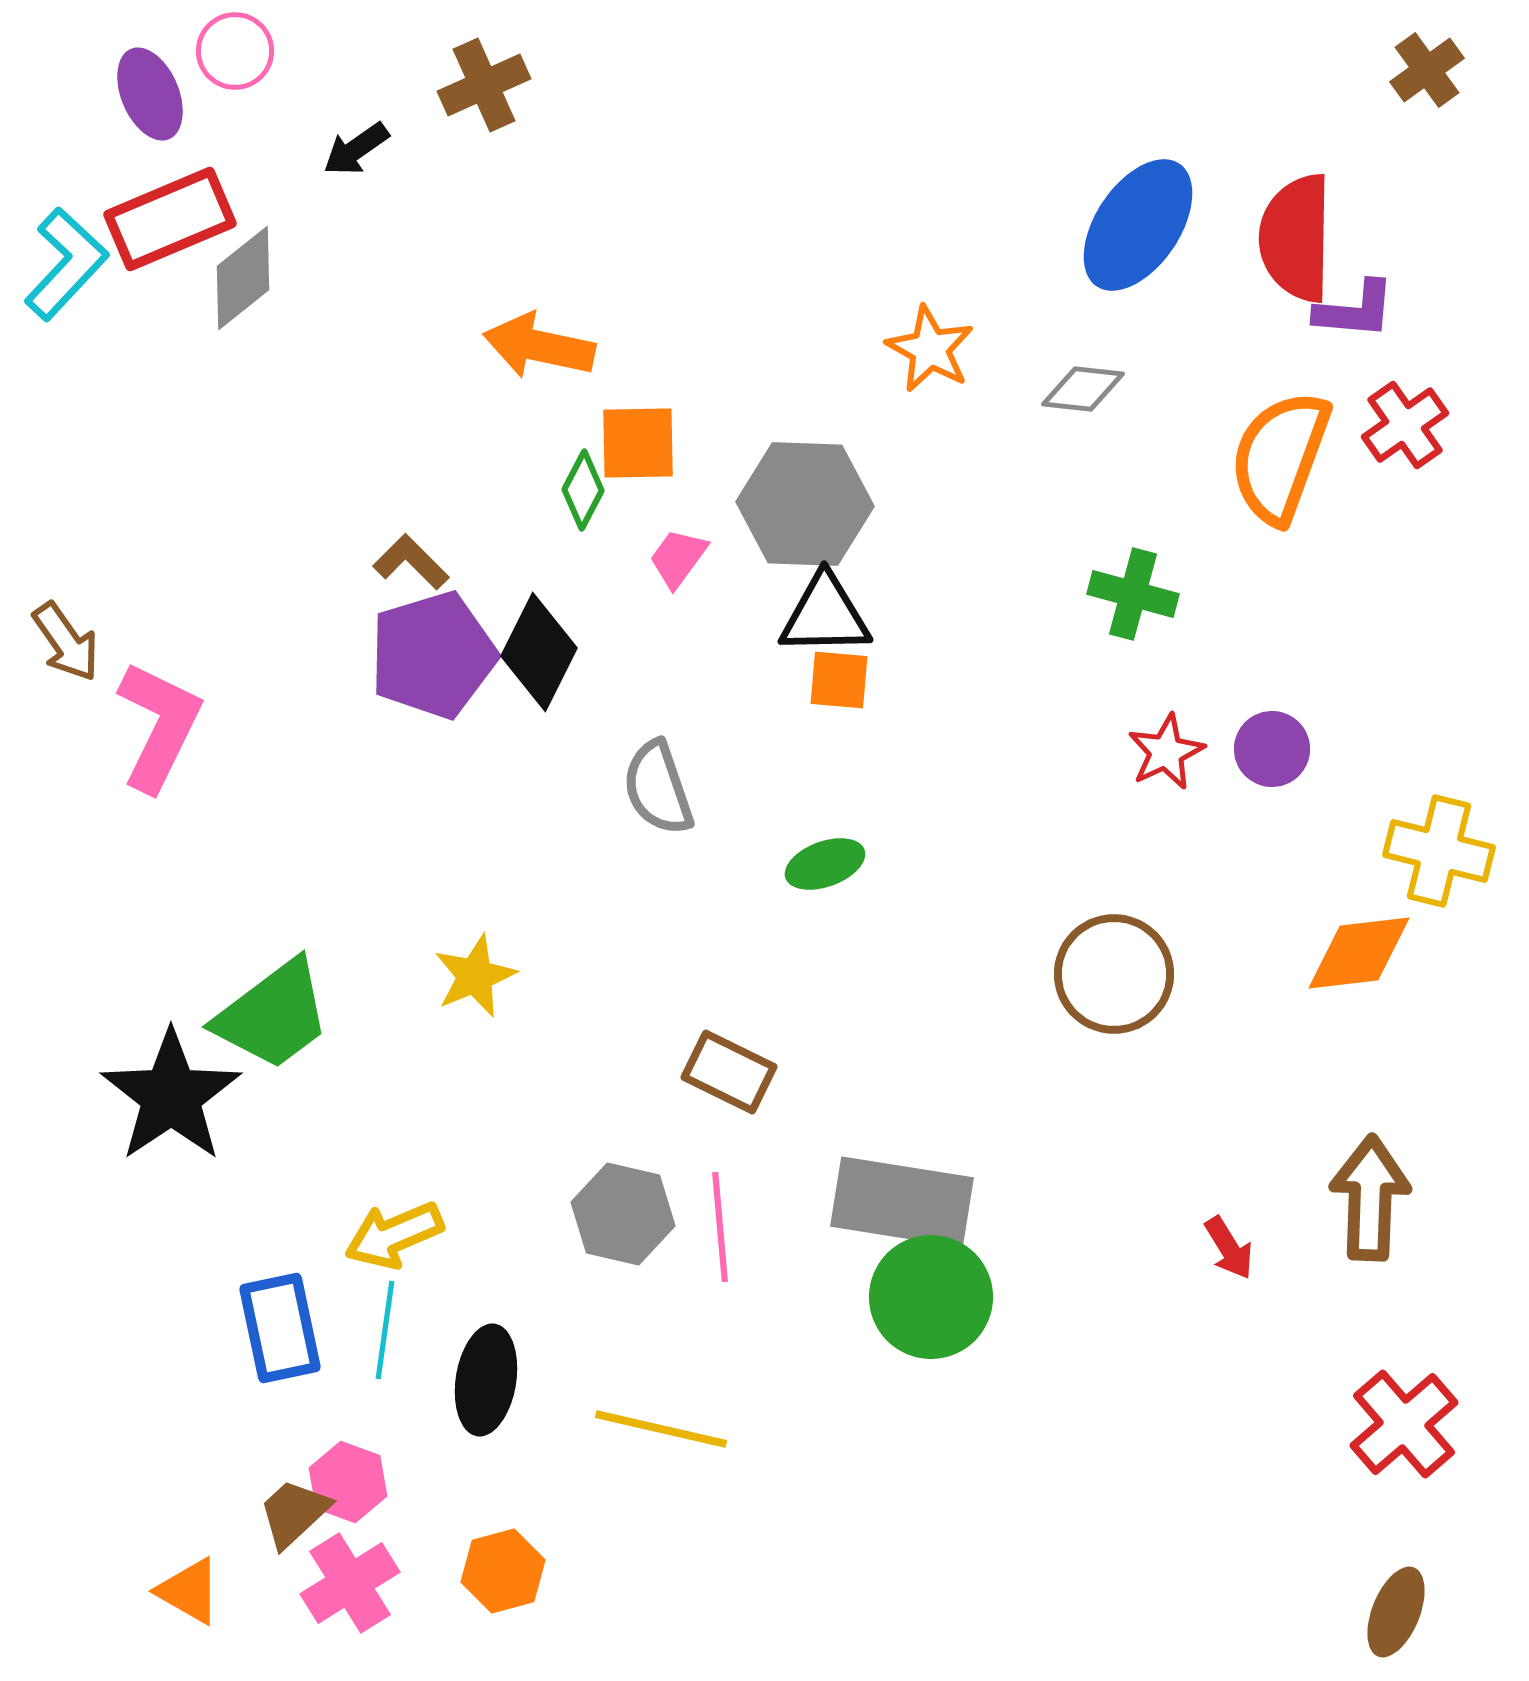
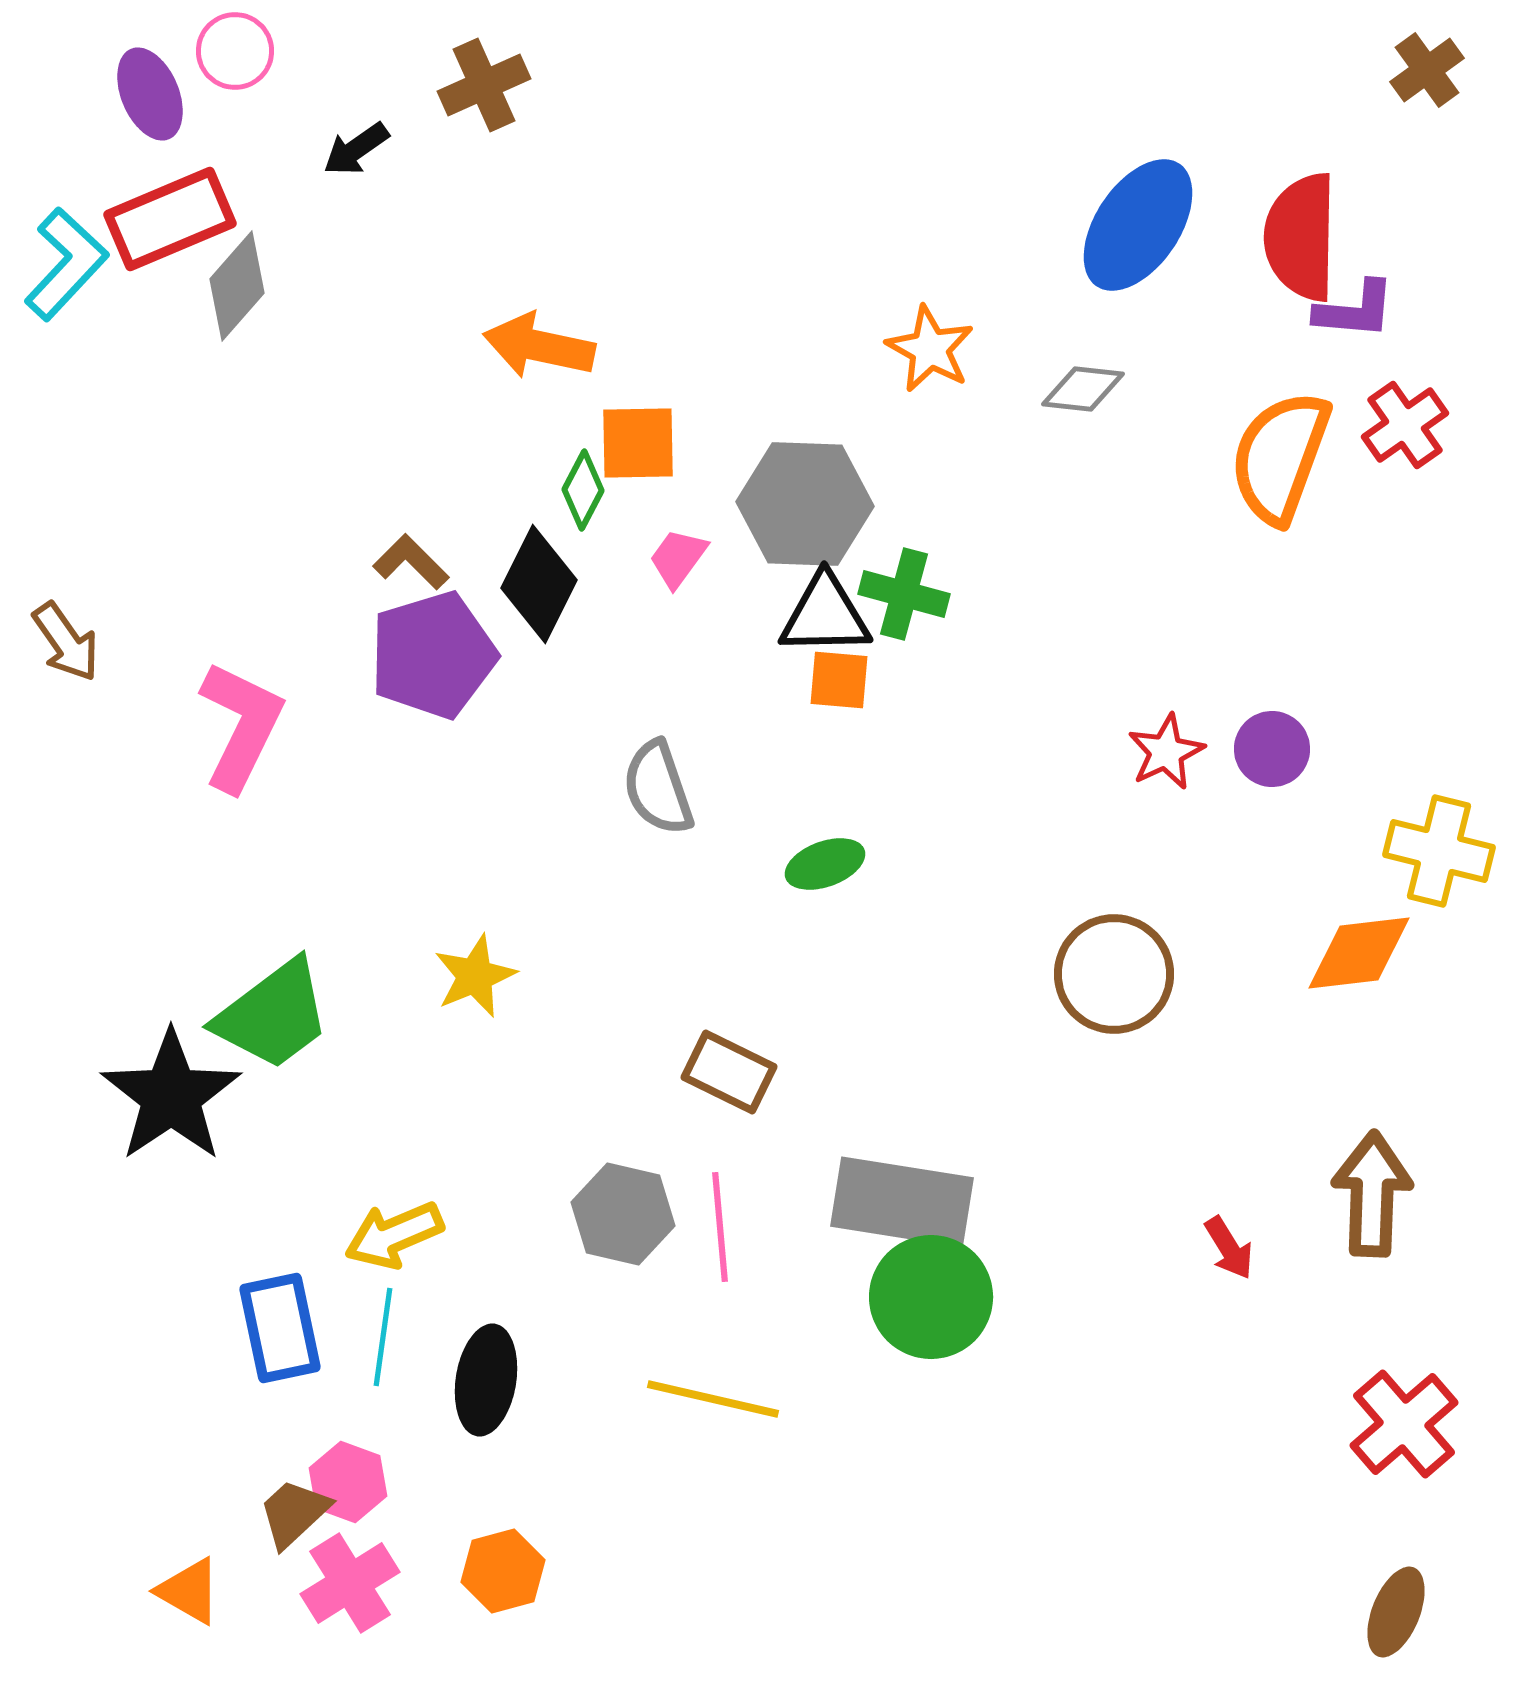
red semicircle at (1296, 238): moved 5 px right, 1 px up
gray diamond at (243, 278): moved 6 px left, 8 px down; rotated 10 degrees counterclockwise
green cross at (1133, 594): moved 229 px left
black diamond at (539, 652): moved 68 px up
pink L-shape at (159, 726): moved 82 px right
brown arrow at (1370, 1198): moved 2 px right, 4 px up
cyan line at (385, 1330): moved 2 px left, 7 px down
yellow line at (661, 1429): moved 52 px right, 30 px up
